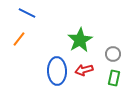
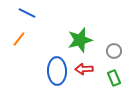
green star: rotated 15 degrees clockwise
gray circle: moved 1 px right, 3 px up
red arrow: moved 1 px up; rotated 12 degrees clockwise
green rectangle: rotated 35 degrees counterclockwise
